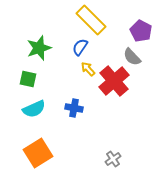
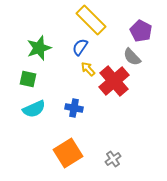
orange square: moved 30 px right
